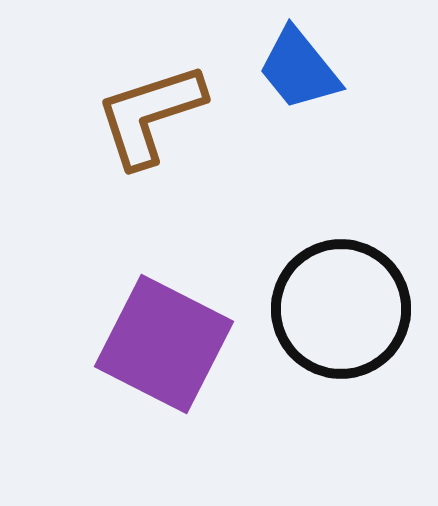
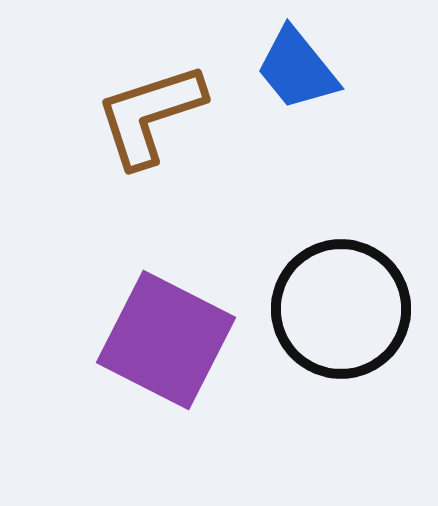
blue trapezoid: moved 2 px left
purple square: moved 2 px right, 4 px up
